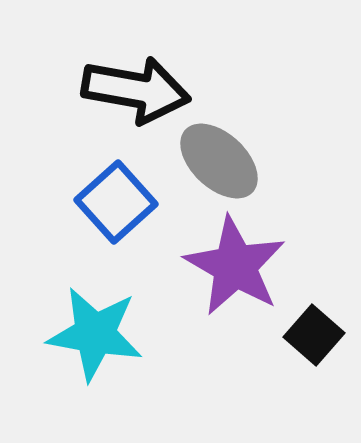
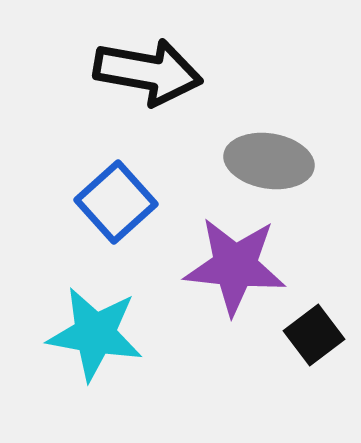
black arrow: moved 12 px right, 18 px up
gray ellipse: moved 50 px right; rotated 34 degrees counterclockwise
purple star: rotated 24 degrees counterclockwise
black square: rotated 12 degrees clockwise
